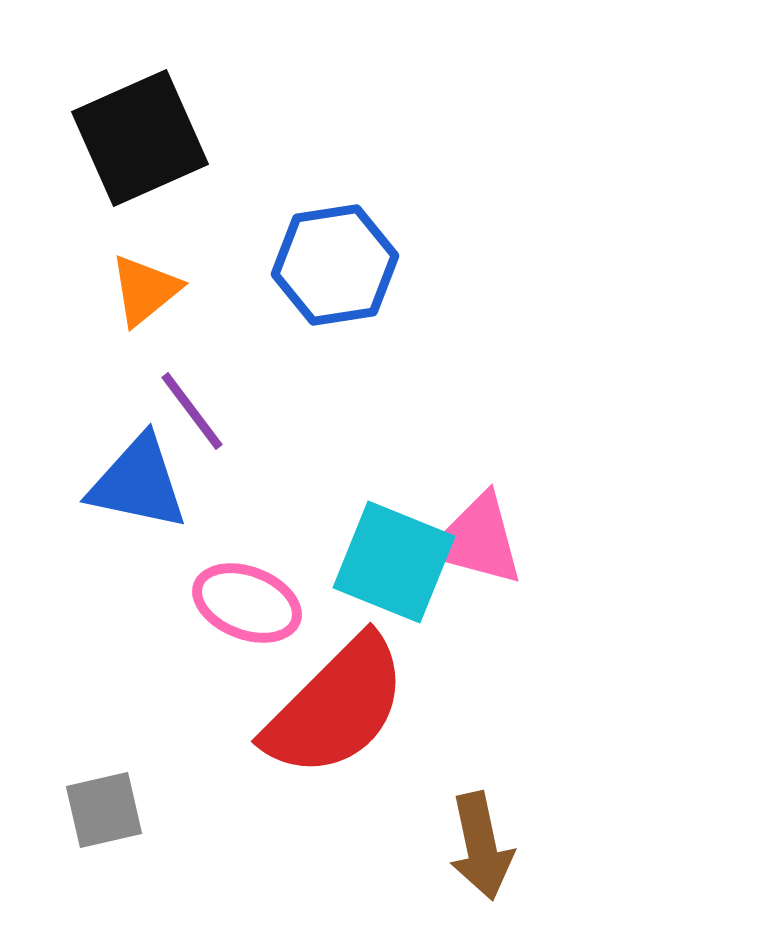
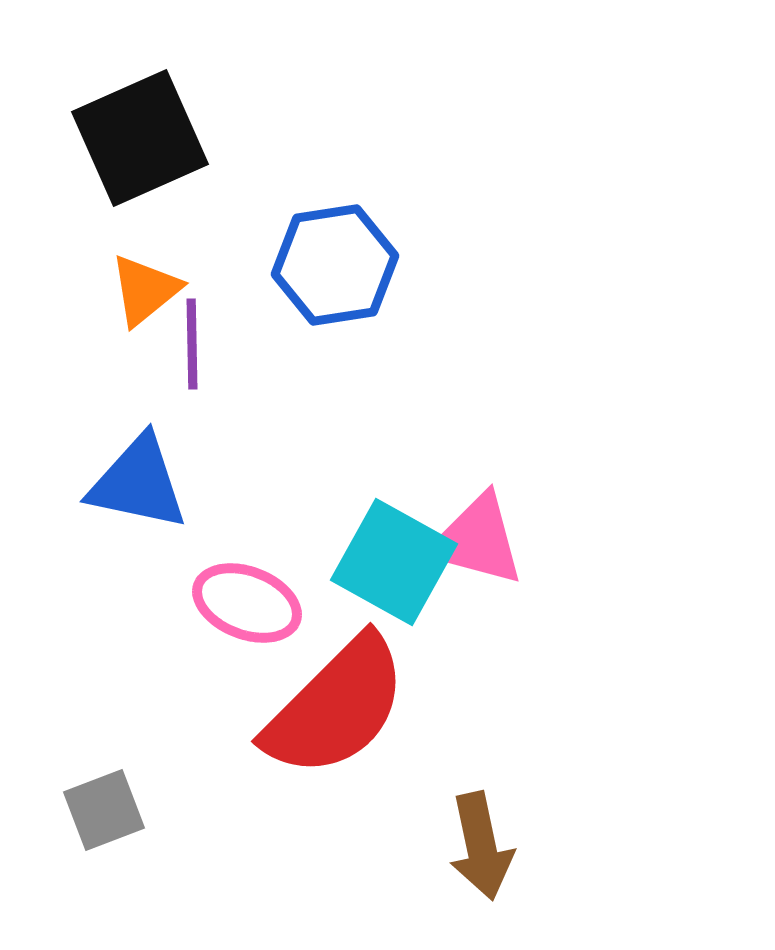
purple line: moved 67 px up; rotated 36 degrees clockwise
cyan square: rotated 7 degrees clockwise
gray square: rotated 8 degrees counterclockwise
